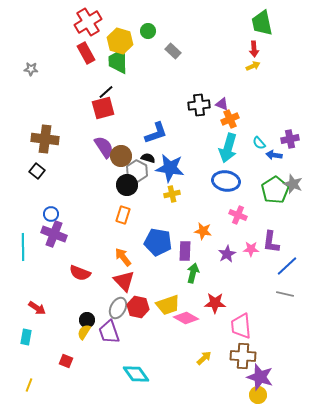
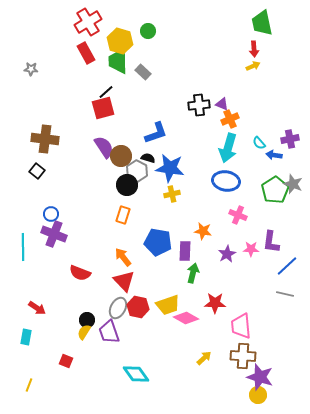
gray rectangle at (173, 51): moved 30 px left, 21 px down
